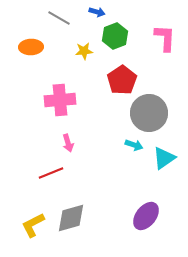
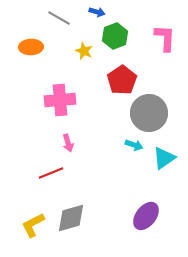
yellow star: rotated 30 degrees clockwise
